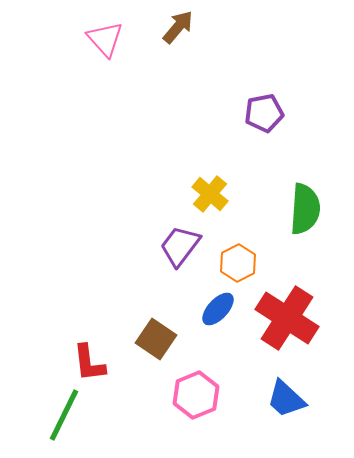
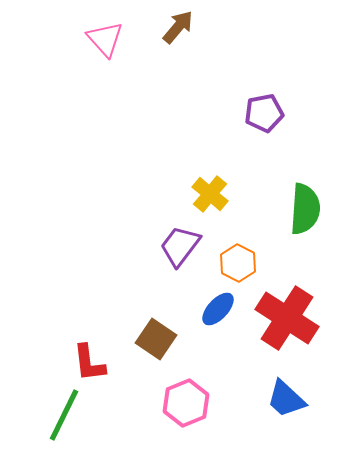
orange hexagon: rotated 6 degrees counterclockwise
pink hexagon: moved 10 px left, 8 px down
